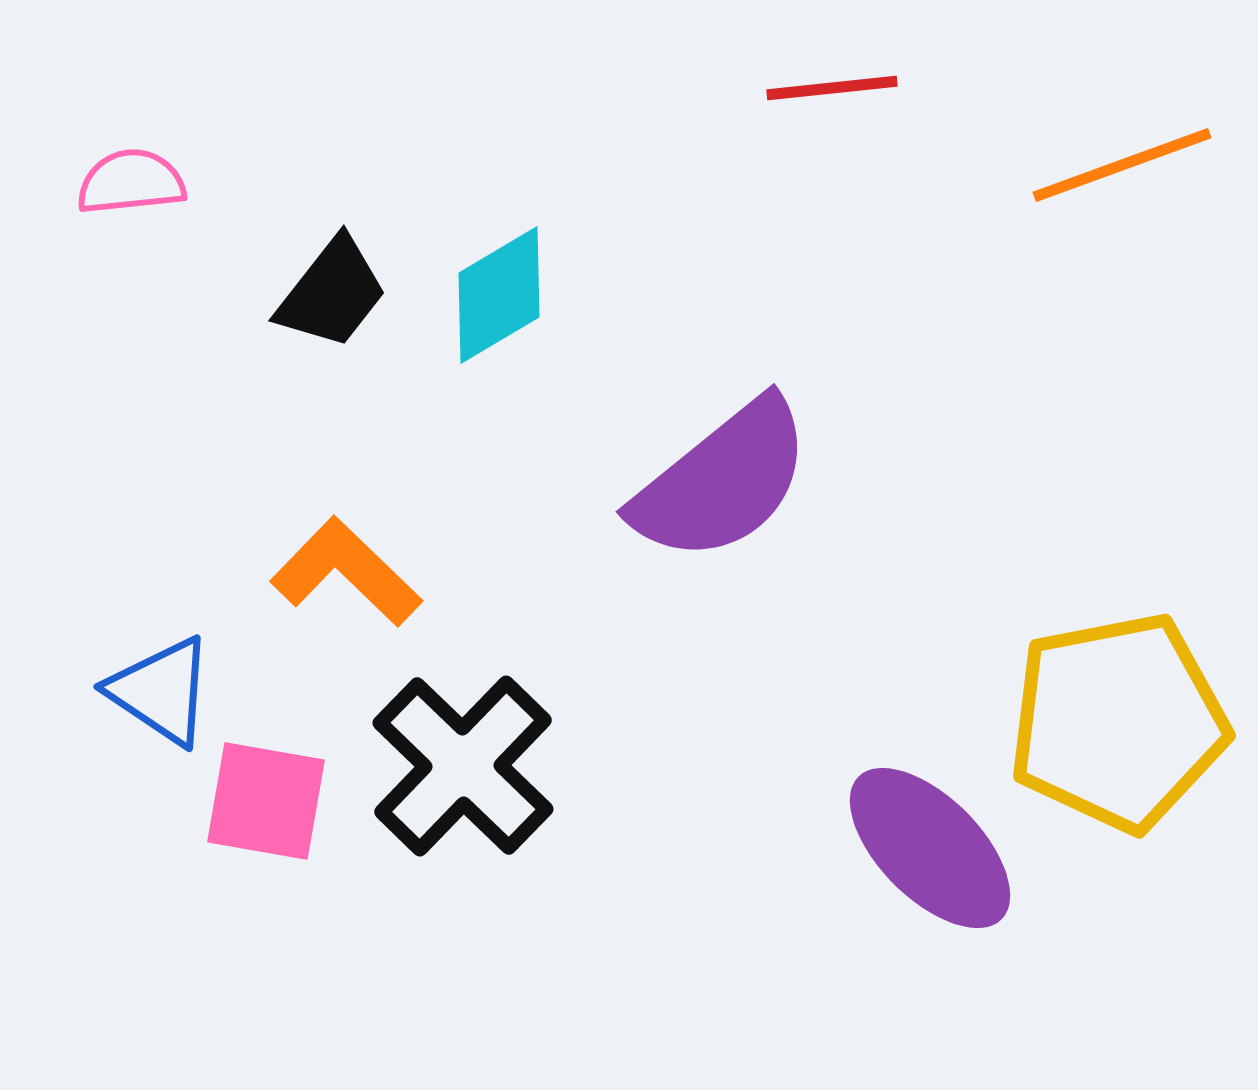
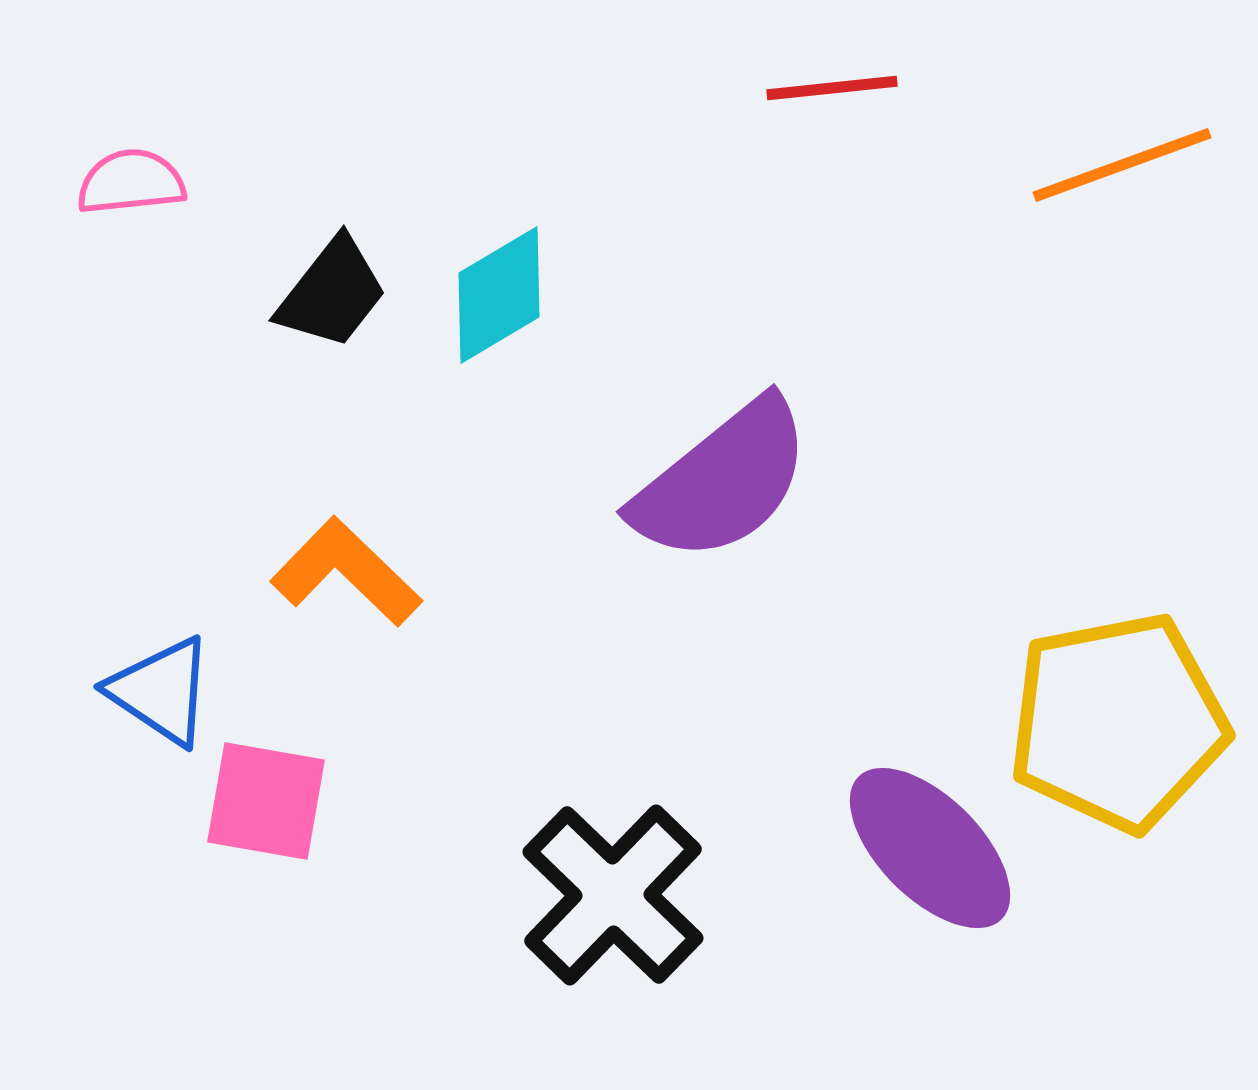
black cross: moved 150 px right, 129 px down
